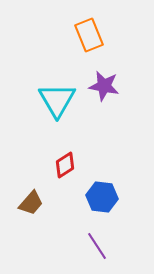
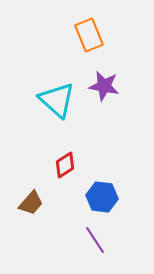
cyan triangle: rotated 18 degrees counterclockwise
purple line: moved 2 px left, 6 px up
